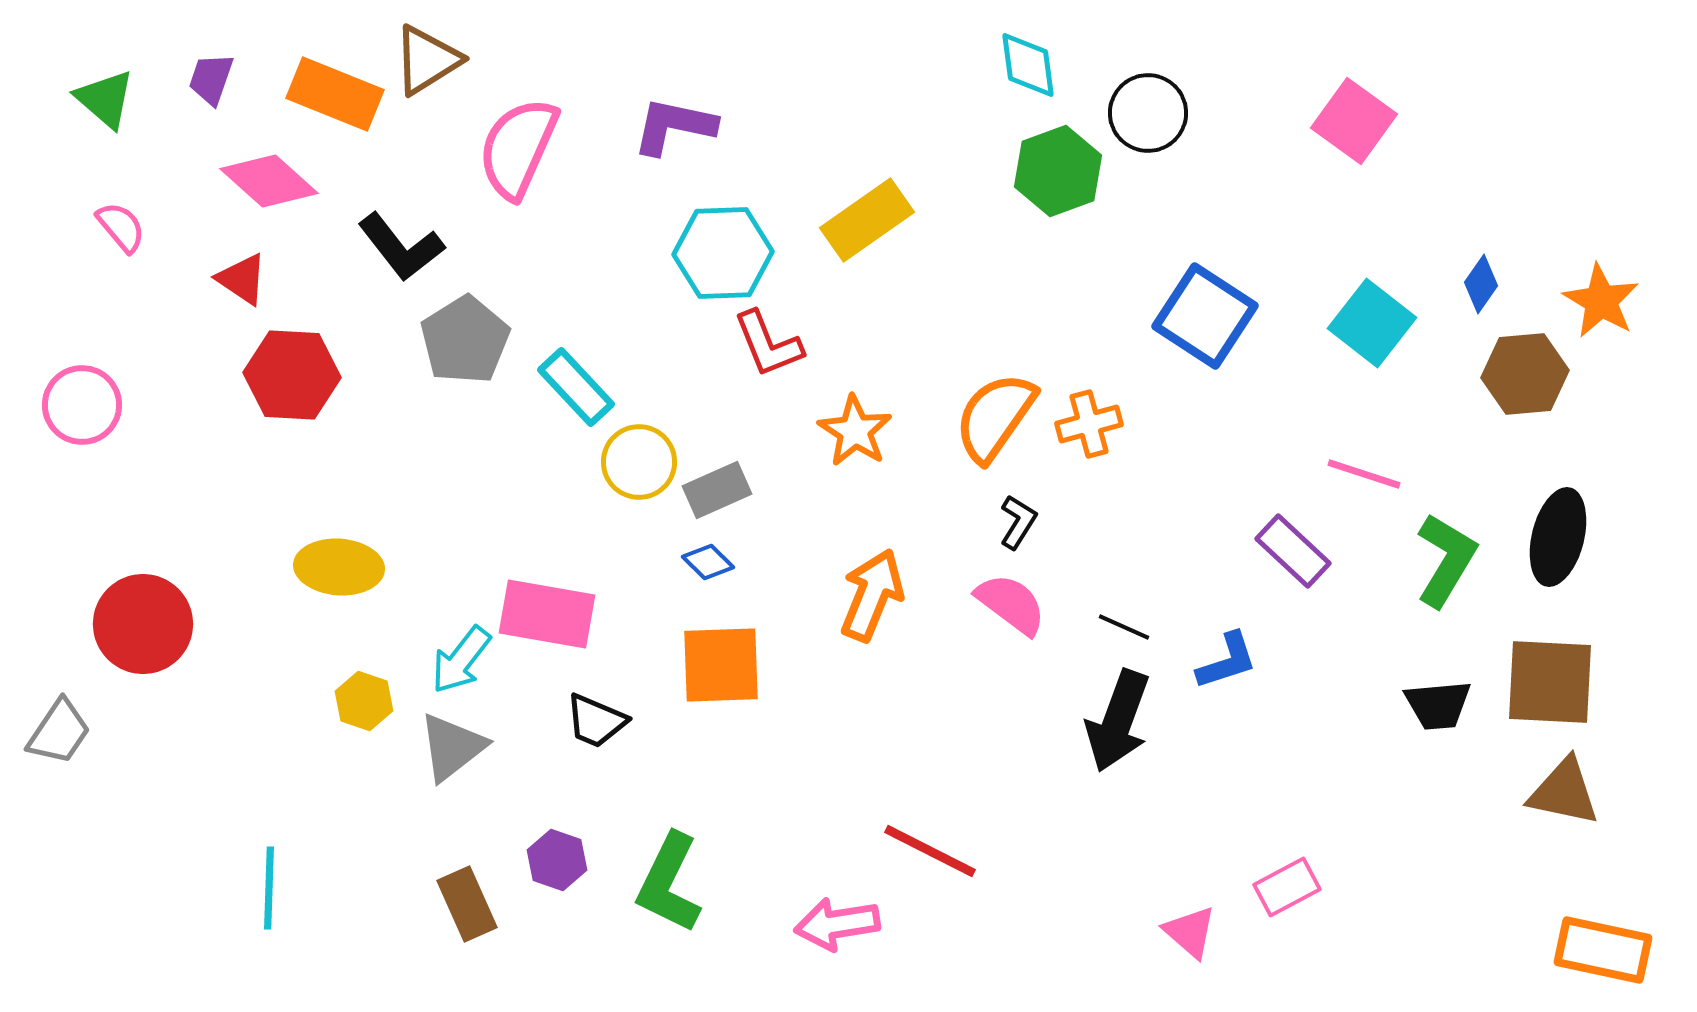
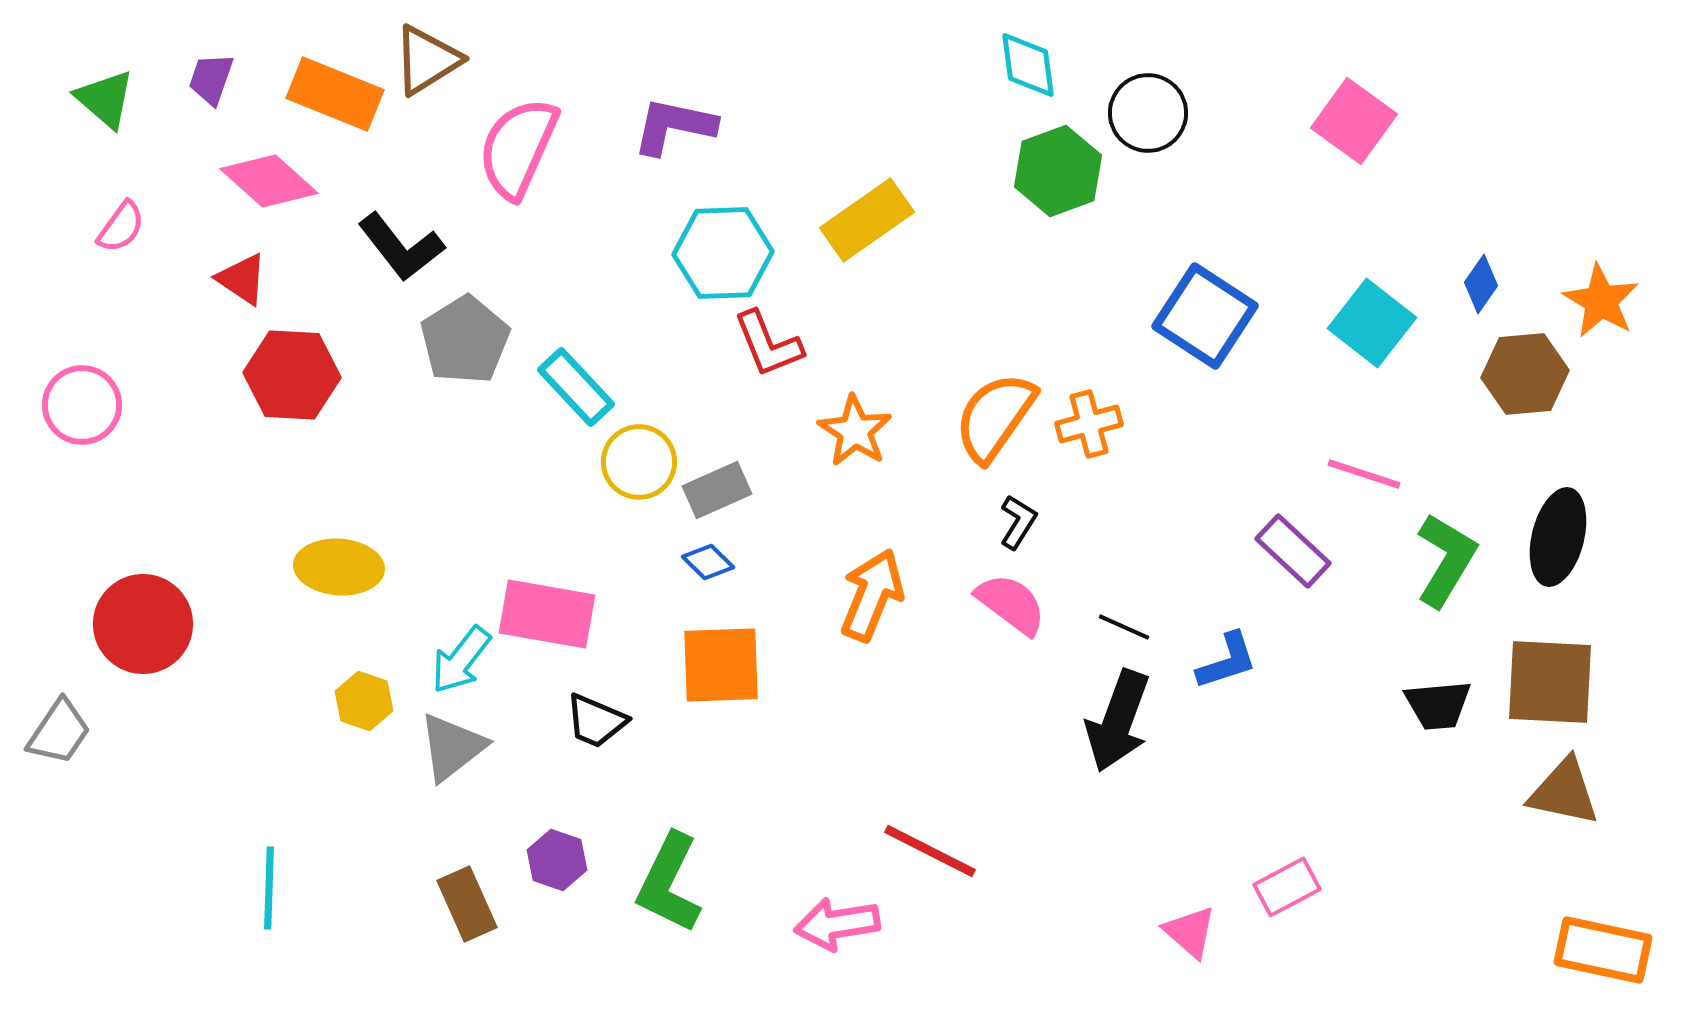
pink semicircle at (121, 227): rotated 76 degrees clockwise
